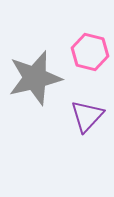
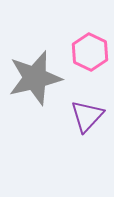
pink hexagon: rotated 12 degrees clockwise
